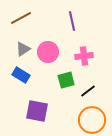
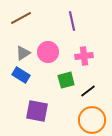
gray triangle: moved 4 px down
